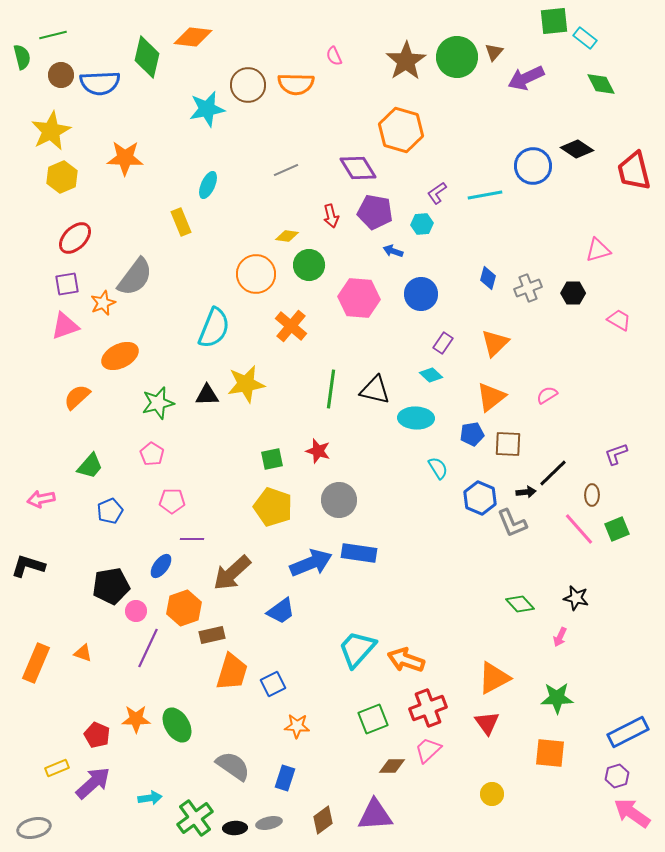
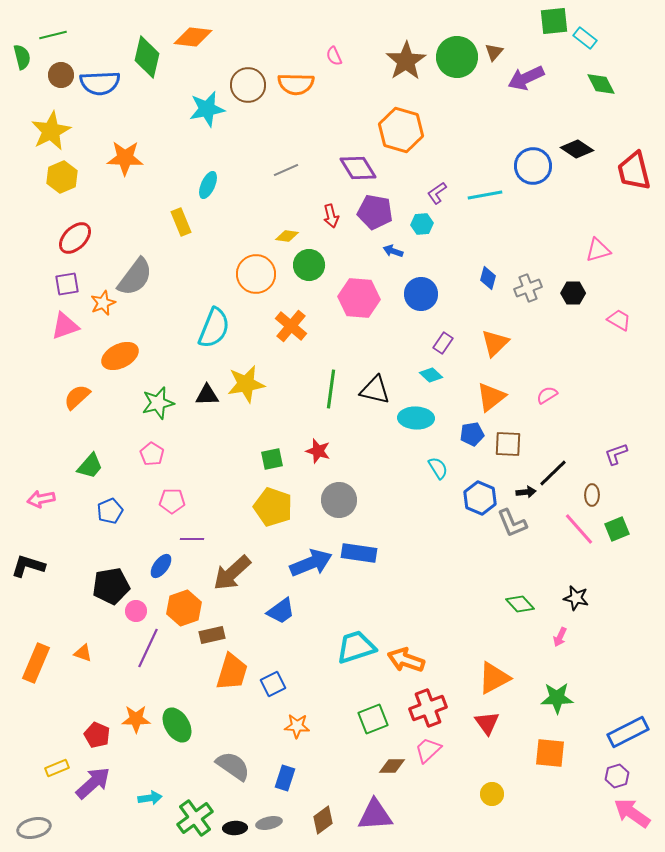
cyan trapezoid at (357, 649): moved 1 px left, 2 px up; rotated 30 degrees clockwise
